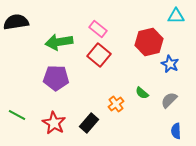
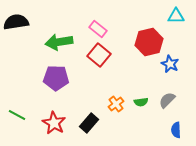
green semicircle: moved 1 px left, 9 px down; rotated 48 degrees counterclockwise
gray semicircle: moved 2 px left
blue semicircle: moved 1 px up
